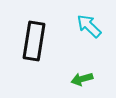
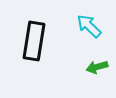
green arrow: moved 15 px right, 12 px up
